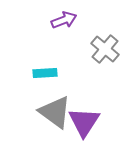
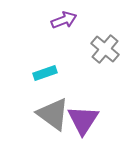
cyan rectangle: rotated 15 degrees counterclockwise
gray triangle: moved 2 px left, 2 px down
purple triangle: moved 1 px left, 2 px up
